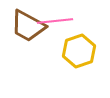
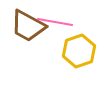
pink line: moved 1 px down; rotated 16 degrees clockwise
